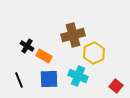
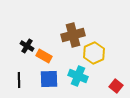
black line: rotated 21 degrees clockwise
